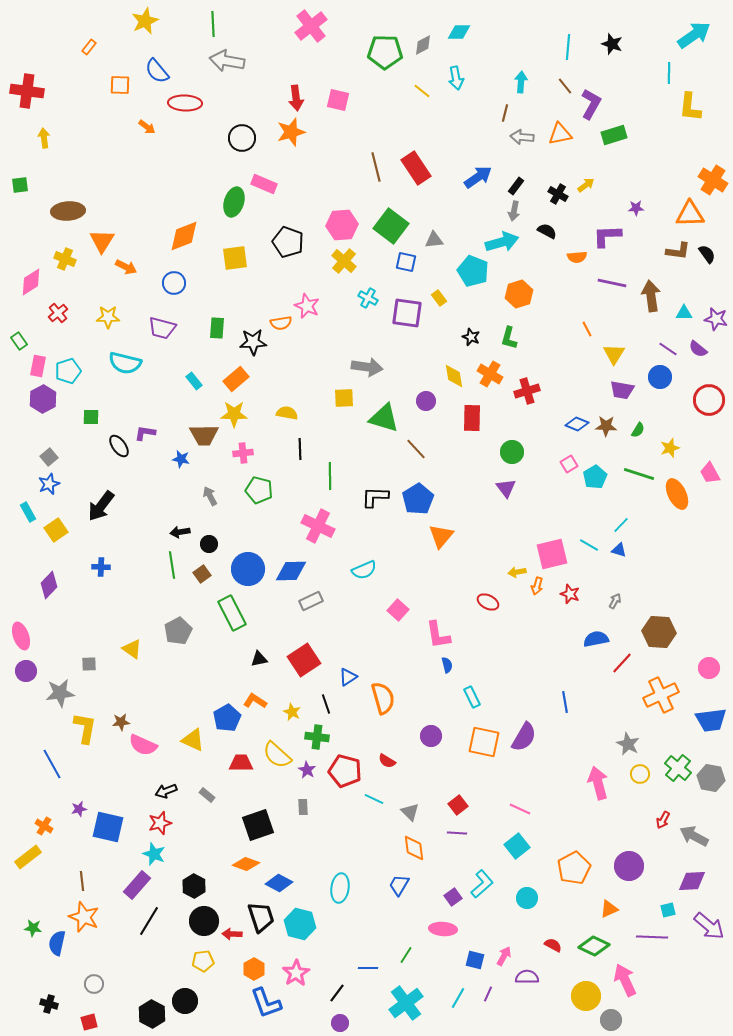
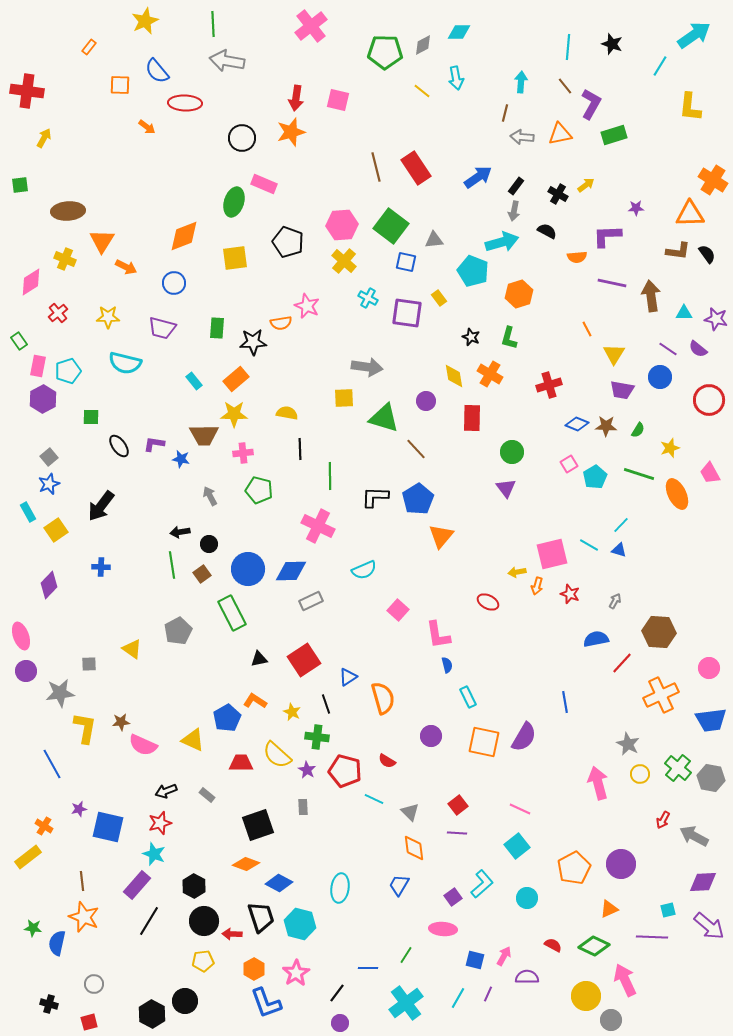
cyan line at (669, 73): moved 9 px left, 7 px up; rotated 30 degrees clockwise
red arrow at (296, 98): rotated 15 degrees clockwise
yellow arrow at (44, 138): rotated 36 degrees clockwise
red cross at (527, 391): moved 22 px right, 6 px up
purple L-shape at (145, 433): moved 9 px right, 11 px down
cyan rectangle at (472, 697): moved 4 px left
purple circle at (629, 866): moved 8 px left, 2 px up
purple diamond at (692, 881): moved 11 px right, 1 px down
